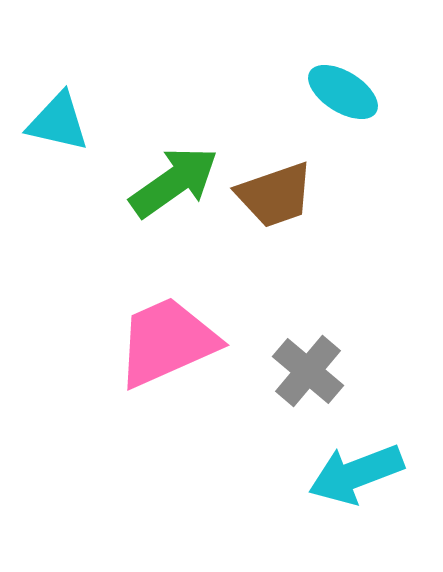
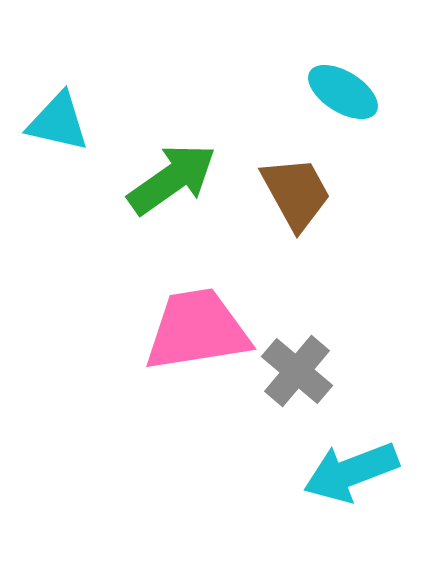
green arrow: moved 2 px left, 3 px up
brown trapezoid: moved 21 px right, 2 px up; rotated 100 degrees counterclockwise
pink trapezoid: moved 30 px right, 12 px up; rotated 15 degrees clockwise
gray cross: moved 11 px left
cyan arrow: moved 5 px left, 2 px up
